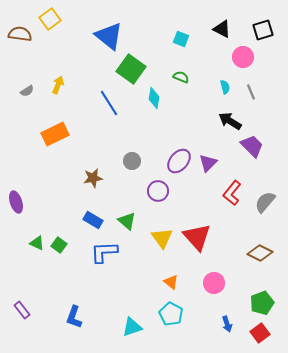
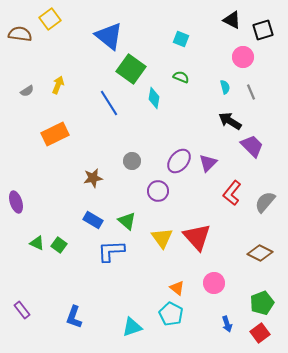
black triangle at (222, 29): moved 10 px right, 9 px up
blue L-shape at (104, 252): moved 7 px right, 1 px up
orange triangle at (171, 282): moved 6 px right, 6 px down
